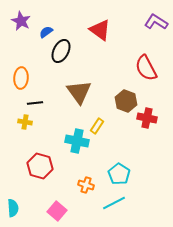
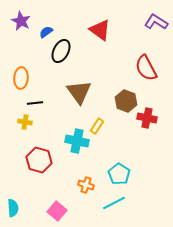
red hexagon: moved 1 px left, 6 px up
